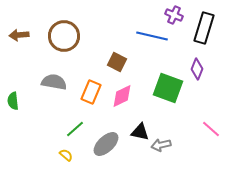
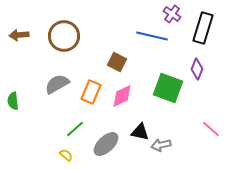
purple cross: moved 2 px left, 1 px up; rotated 12 degrees clockwise
black rectangle: moved 1 px left
gray semicircle: moved 3 px right, 2 px down; rotated 40 degrees counterclockwise
